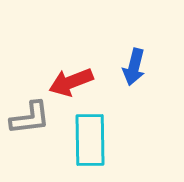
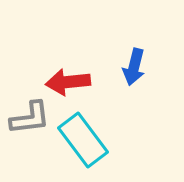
red arrow: moved 3 px left; rotated 15 degrees clockwise
cyan rectangle: moved 7 px left; rotated 36 degrees counterclockwise
